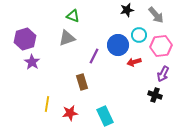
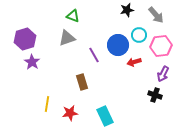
purple line: moved 1 px up; rotated 56 degrees counterclockwise
